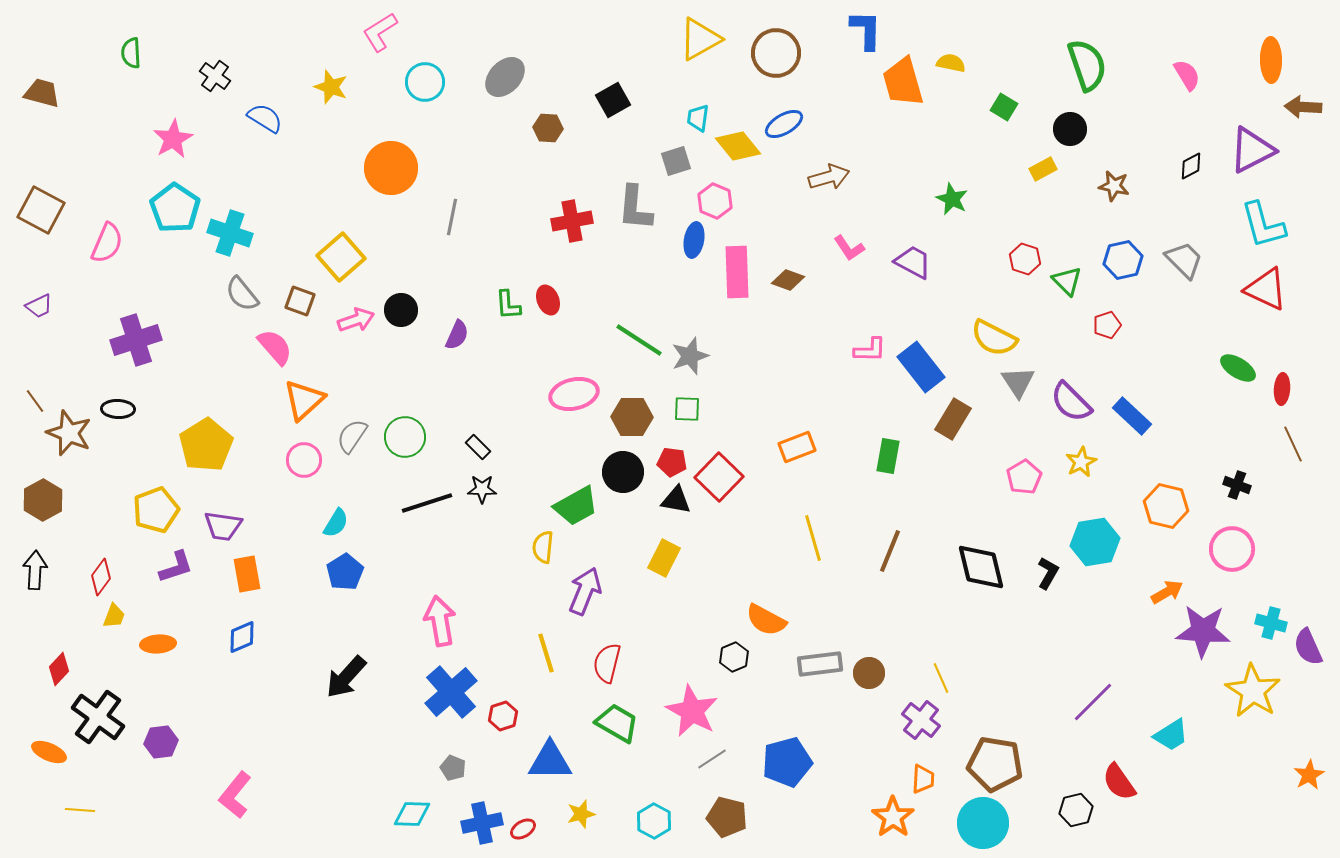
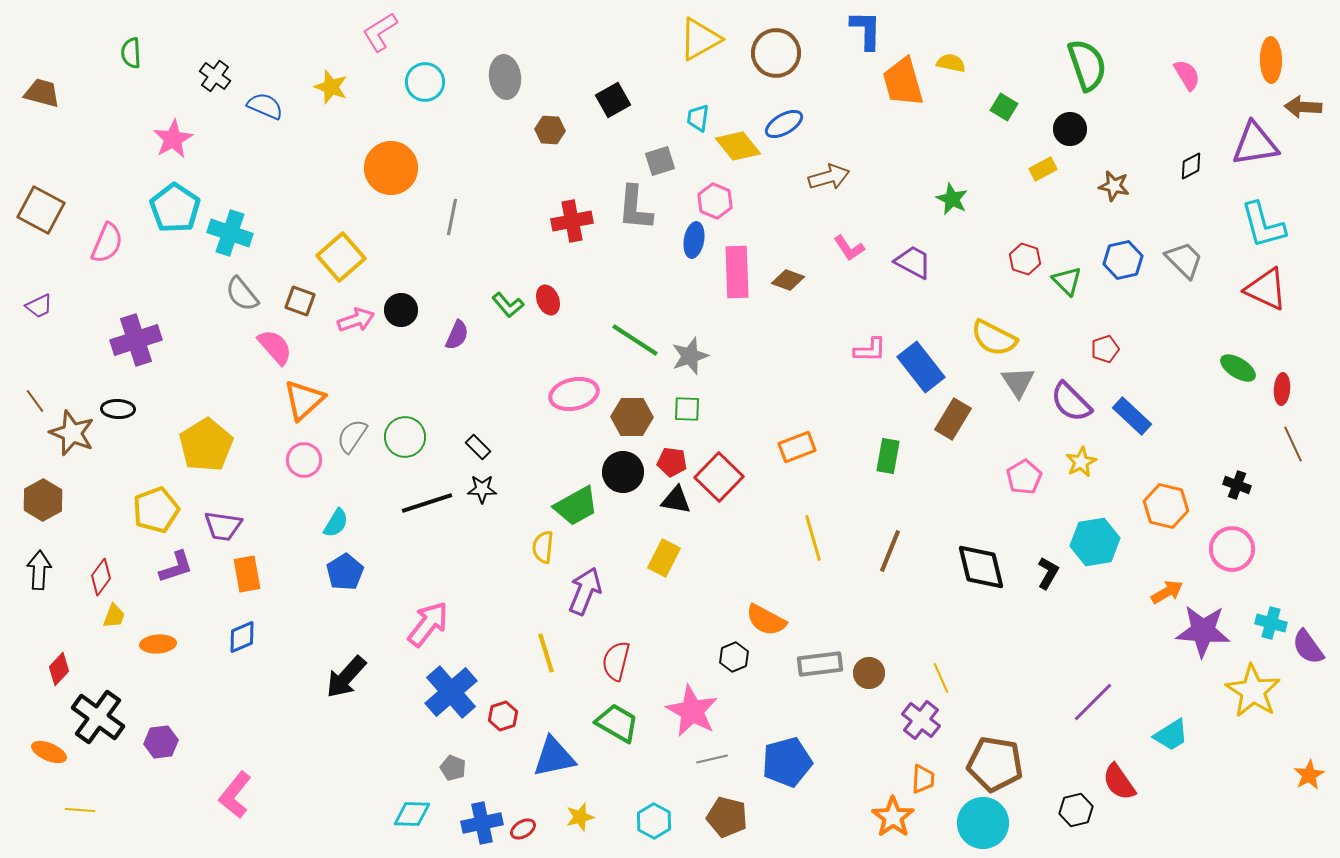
gray ellipse at (505, 77): rotated 51 degrees counterclockwise
blue semicircle at (265, 118): moved 12 px up; rotated 9 degrees counterclockwise
brown hexagon at (548, 128): moved 2 px right, 2 px down
purple triangle at (1252, 150): moved 3 px right, 6 px up; rotated 18 degrees clockwise
gray square at (676, 161): moved 16 px left
green L-shape at (508, 305): rotated 36 degrees counterclockwise
red pentagon at (1107, 325): moved 2 px left, 24 px down
green line at (639, 340): moved 4 px left
brown star at (69, 433): moved 3 px right
black arrow at (35, 570): moved 4 px right
pink arrow at (440, 621): moved 12 px left, 3 px down; rotated 48 degrees clockwise
purple semicircle at (1308, 647): rotated 12 degrees counterclockwise
red semicircle at (607, 663): moved 9 px right, 2 px up
gray line at (712, 759): rotated 20 degrees clockwise
blue triangle at (550, 761): moved 4 px right, 4 px up; rotated 12 degrees counterclockwise
yellow star at (581, 814): moved 1 px left, 3 px down
